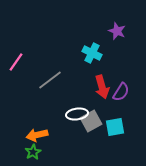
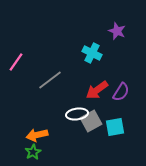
red arrow: moved 5 px left, 3 px down; rotated 70 degrees clockwise
